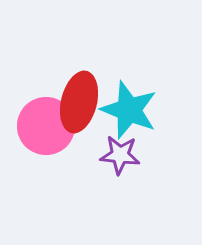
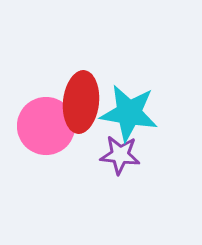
red ellipse: moved 2 px right; rotated 8 degrees counterclockwise
cyan star: moved 3 px down; rotated 12 degrees counterclockwise
